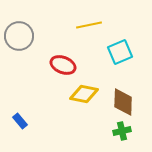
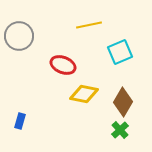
brown diamond: rotated 28 degrees clockwise
blue rectangle: rotated 56 degrees clockwise
green cross: moved 2 px left, 1 px up; rotated 30 degrees counterclockwise
